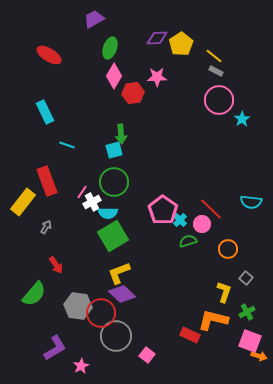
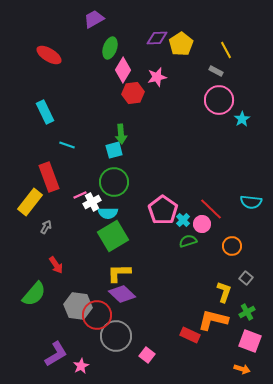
yellow line at (214, 56): moved 12 px right, 6 px up; rotated 24 degrees clockwise
pink diamond at (114, 76): moved 9 px right, 6 px up
pink star at (157, 77): rotated 12 degrees counterclockwise
red rectangle at (47, 181): moved 2 px right, 4 px up
pink line at (82, 192): moved 2 px left, 3 px down; rotated 32 degrees clockwise
yellow rectangle at (23, 202): moved 7 px right
cyan cross at (180, 220): moved 3 px right
orange circle at (228, 249): moved 4 px right, 3 px up
yellow L-shape at (119, 273): rotated 20 degrees clockwise
red circle at (101, 313): moved 4 px left, 2 px down
purple L-shape at (55, 348): moved 1 px right, 6 px down
orange arrow at (259, 356): moved 17 px left, 13 px down
